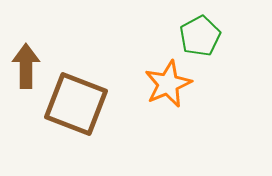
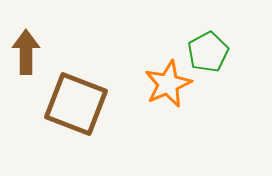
green pentagon: moved 8 px right, 16 px down
brown arrow: moved 14 px up
